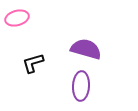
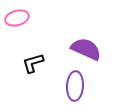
purple semicircle: rotated 8 degrees clockwise
purple ellipse: moved 6 px left
